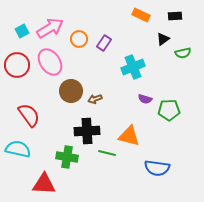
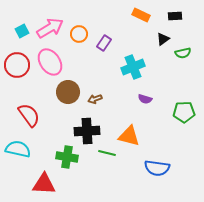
orange circle: moved 5 px up
brown circle: moved 3 px left, 1 px down
green pentagon: moved 15 px right, 2 px down
